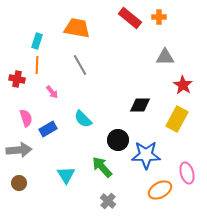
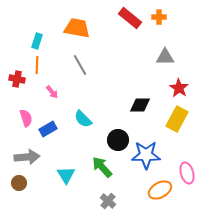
red star: moved 4 px left, 3 px down
gray arrow: moved 8 px right, 7 px down
